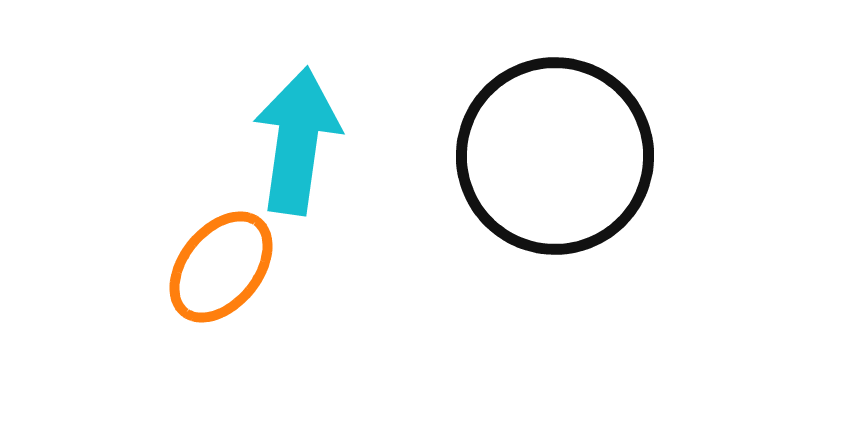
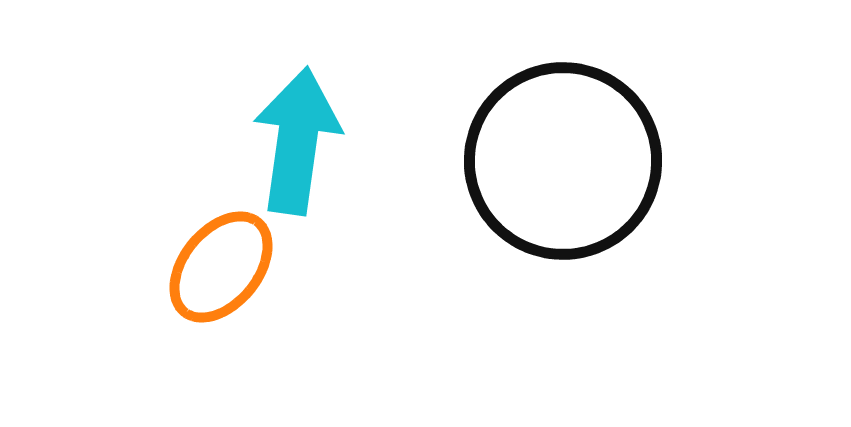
black circle: moved 8 px right, 5 px down
